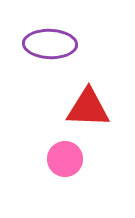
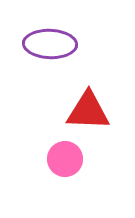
red triangle: moved 3 px down
